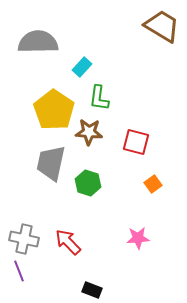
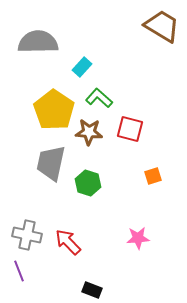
green L-shape: rotated 124 degrees clockwise
red square: moved 6 px left, 13 px up
orange square: moved 8 px up; rotated 18 degrees clockwise
gray cross: moved 3 px right, 4 px up
